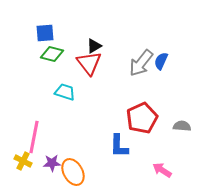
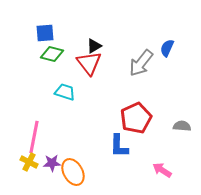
blue semicircle: moved 6 px right, 13 px up
red pentagon: moved 6 px left
yellow cross: moved 6 px right, 1 px down
